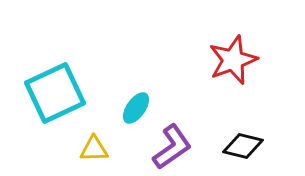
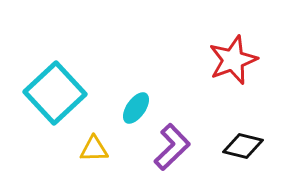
cyan square: rotated 18 degrees counterclockwise
purple L-shape: rotated 9 degrees counterclockwise
